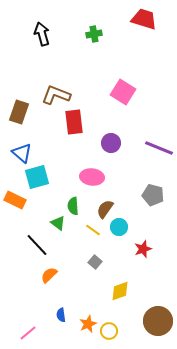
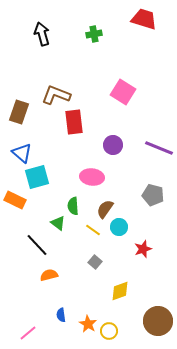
purple circle: moved 2 px right, 2 px down
orange semicircle: rotated 30 degrees clockwise
orange star: rotated 18 degrees counterclockwise
